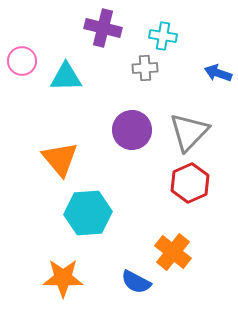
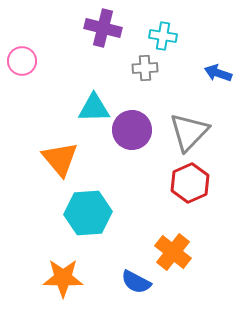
cyan triangle: moved 28 px right, 31 px down
